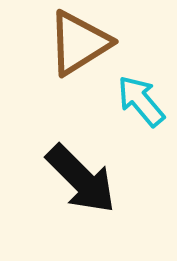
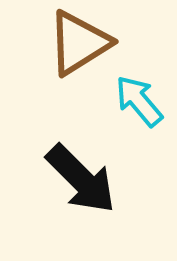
cyan arrow: moved 2 px left
